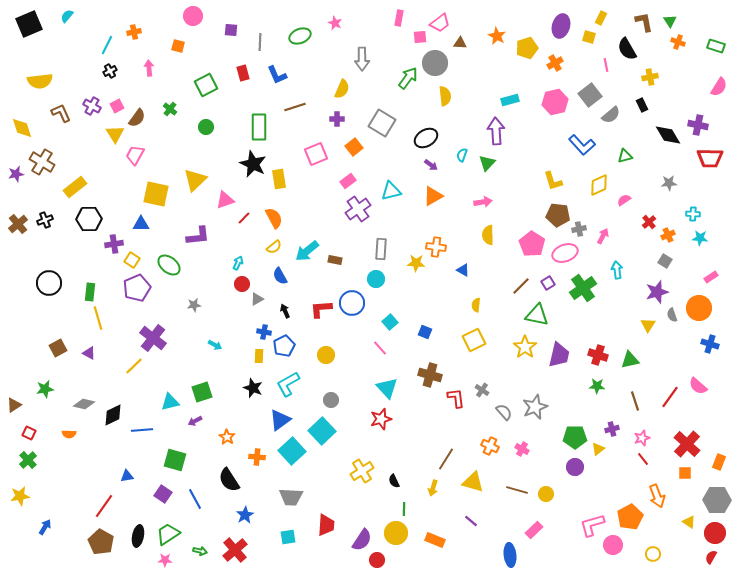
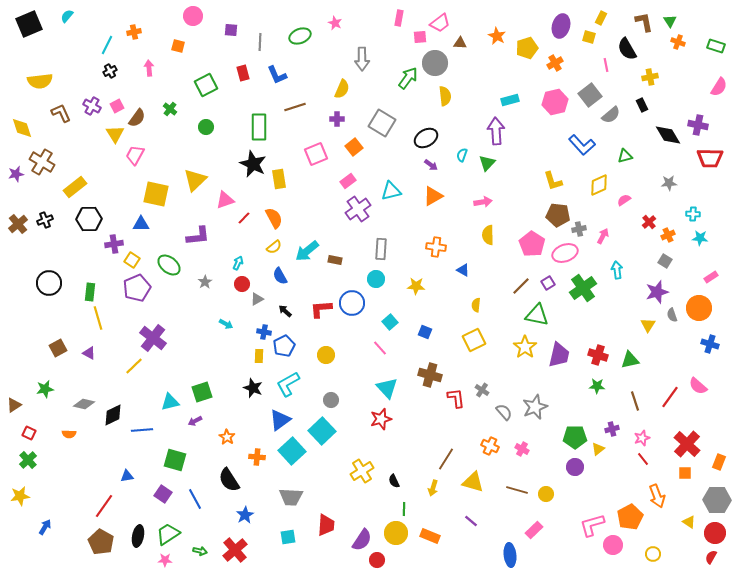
yellow star at (416, 263): moved 23 px down
gray star at (194, 305): moved 11 px right, 23 px up; rotated 24 degrees counterclockwise
black arrow at (285, 311): rotated 24 degrees counterclockwise
cyan arrow at (215, 345): moved 11 px right, 21 px up
orange rectangle at (435, 540): moved 5 px left, 4 px up
